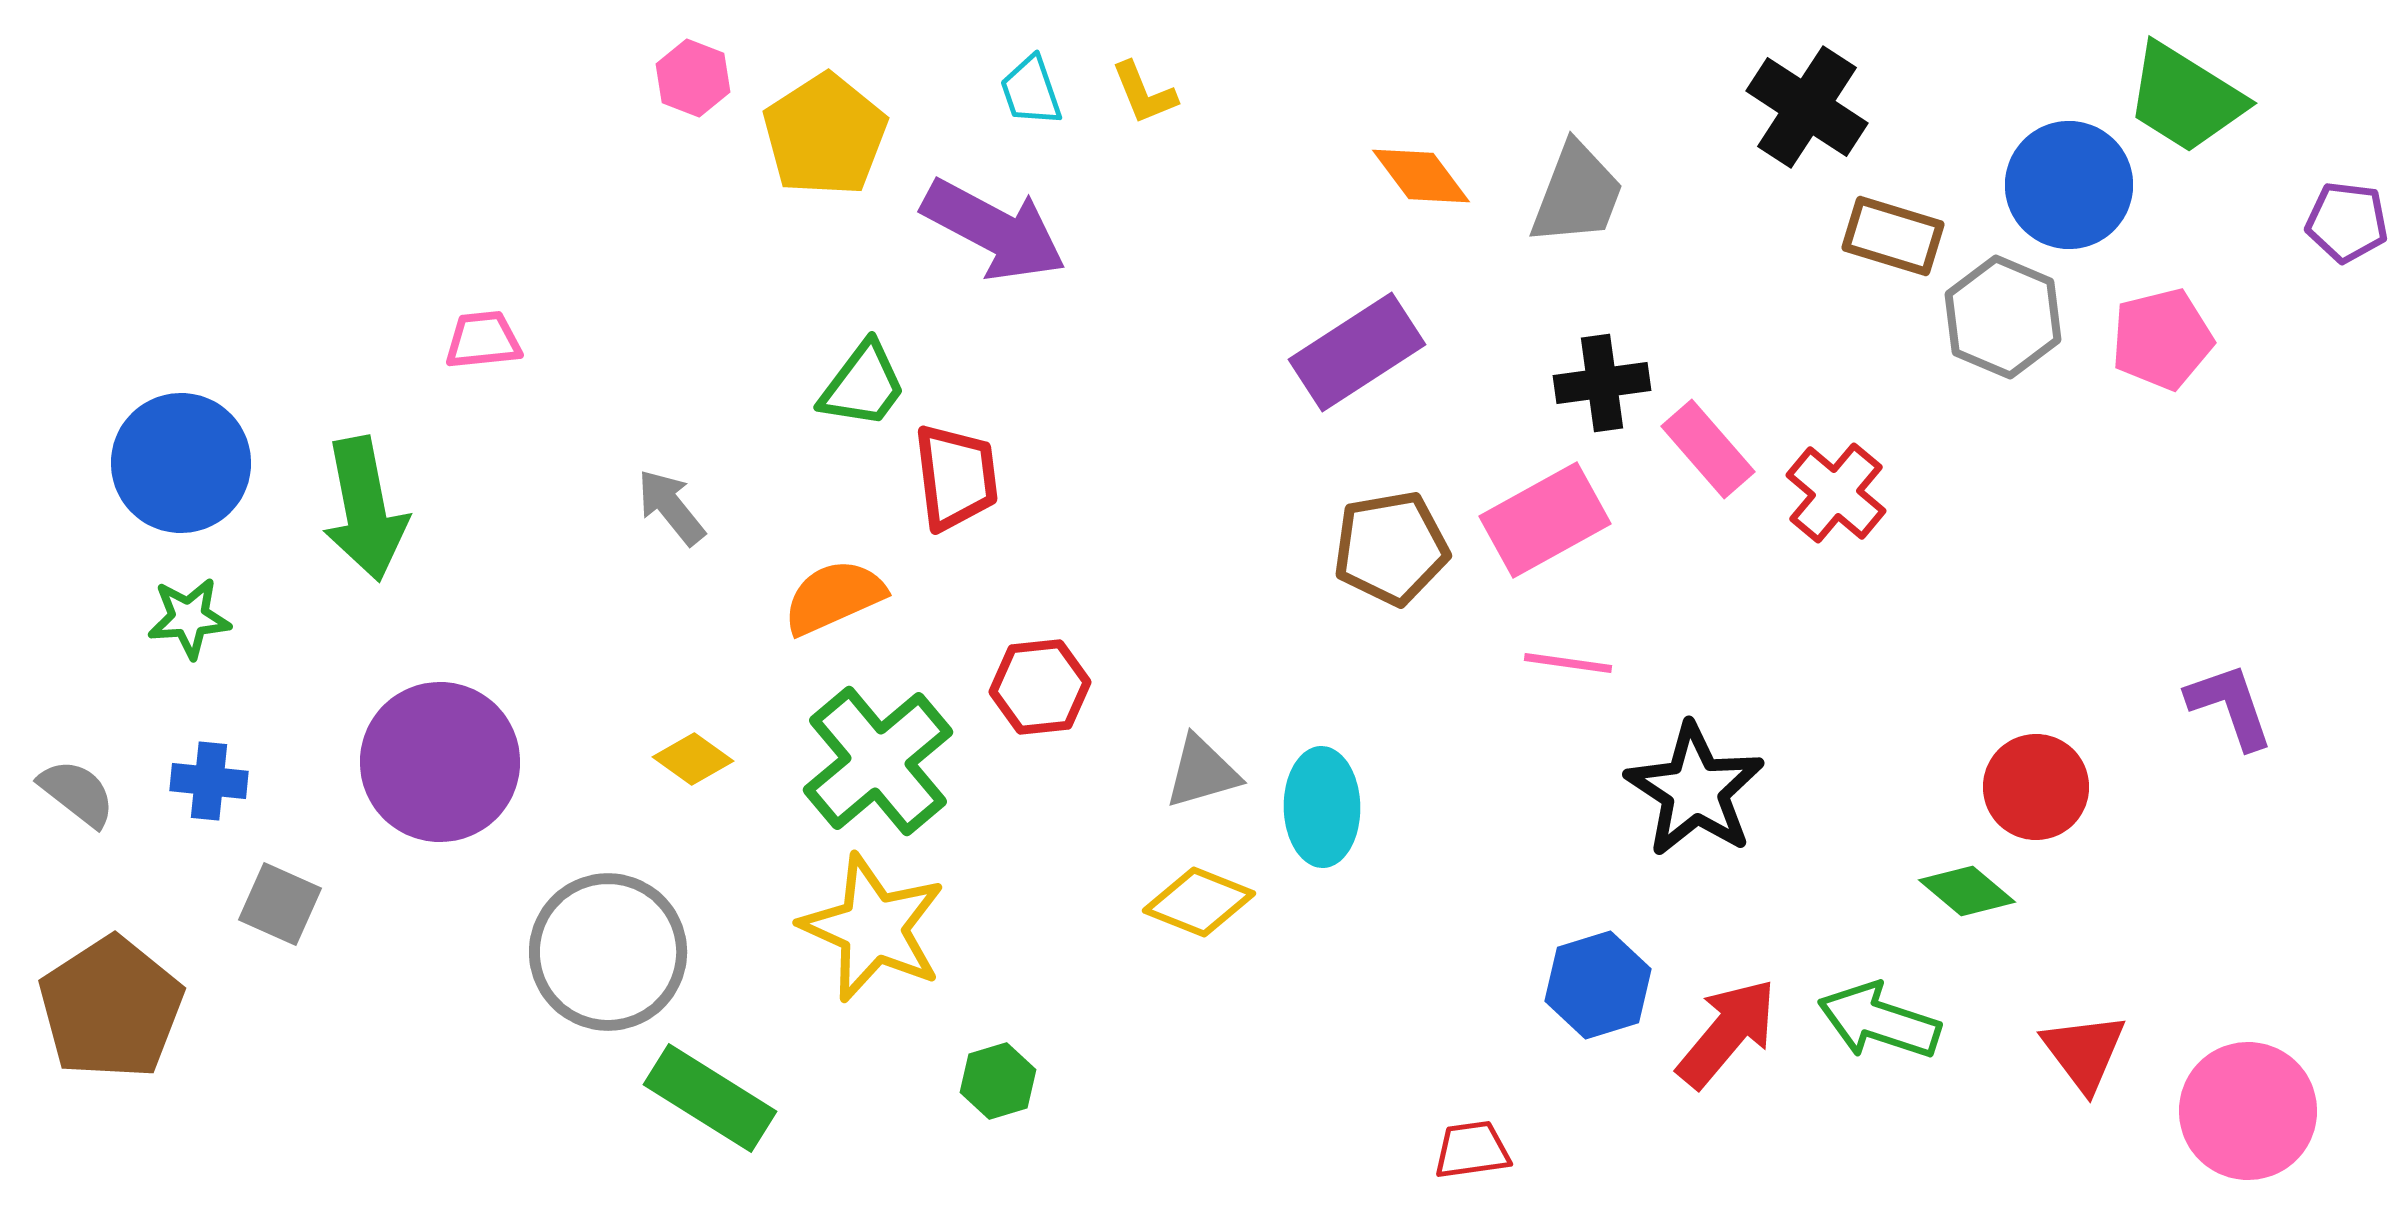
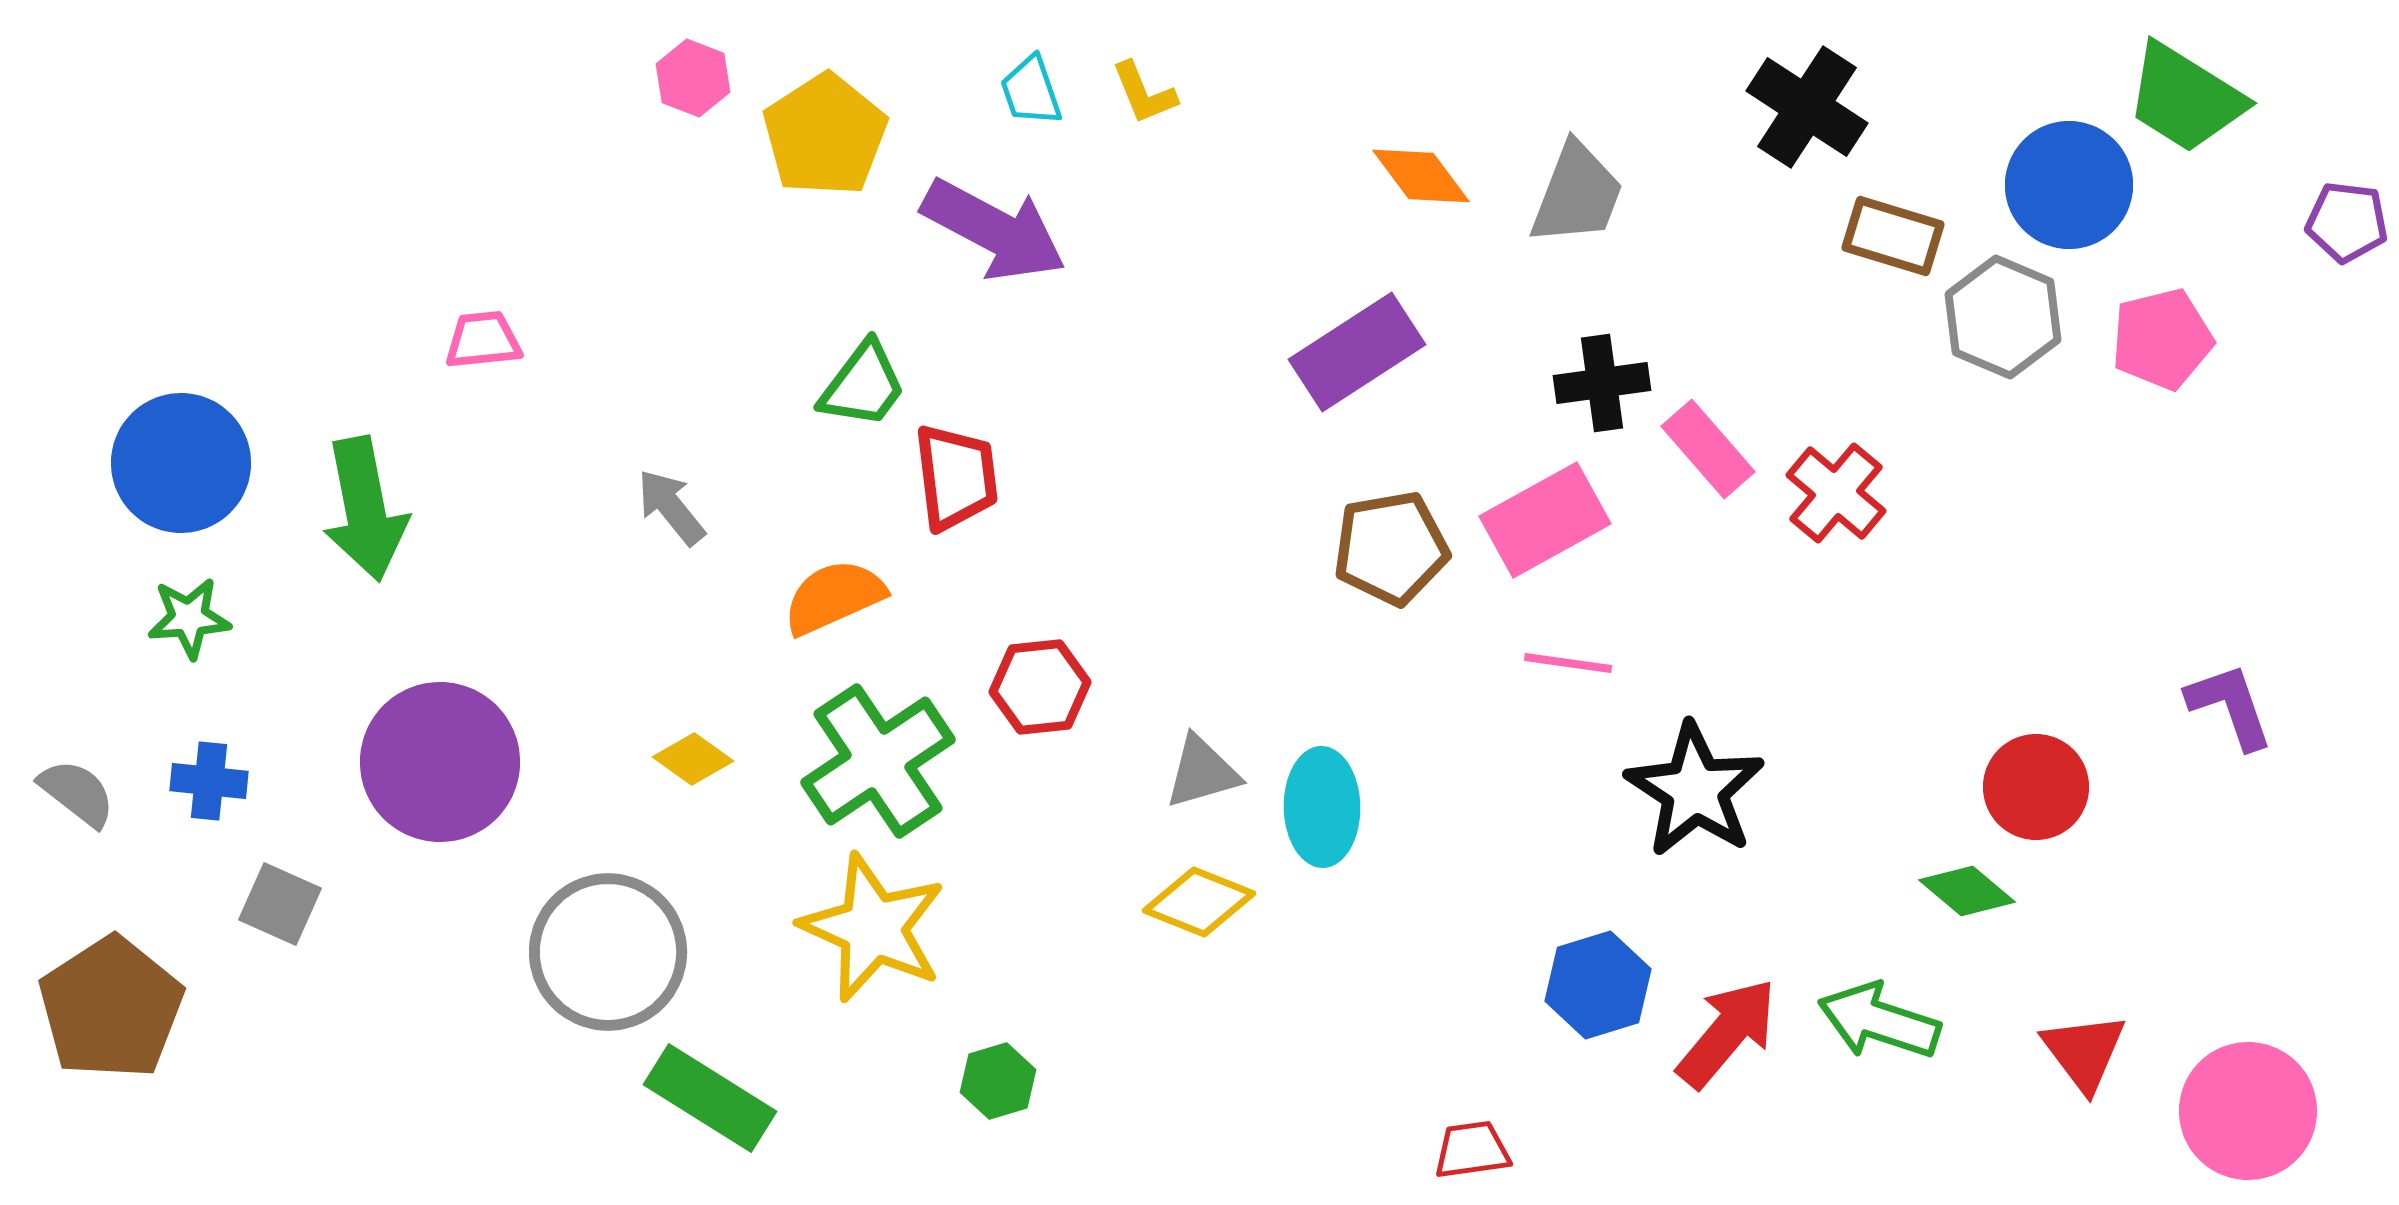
green cross at (878, 761): rotated 6 degrees clockwise
